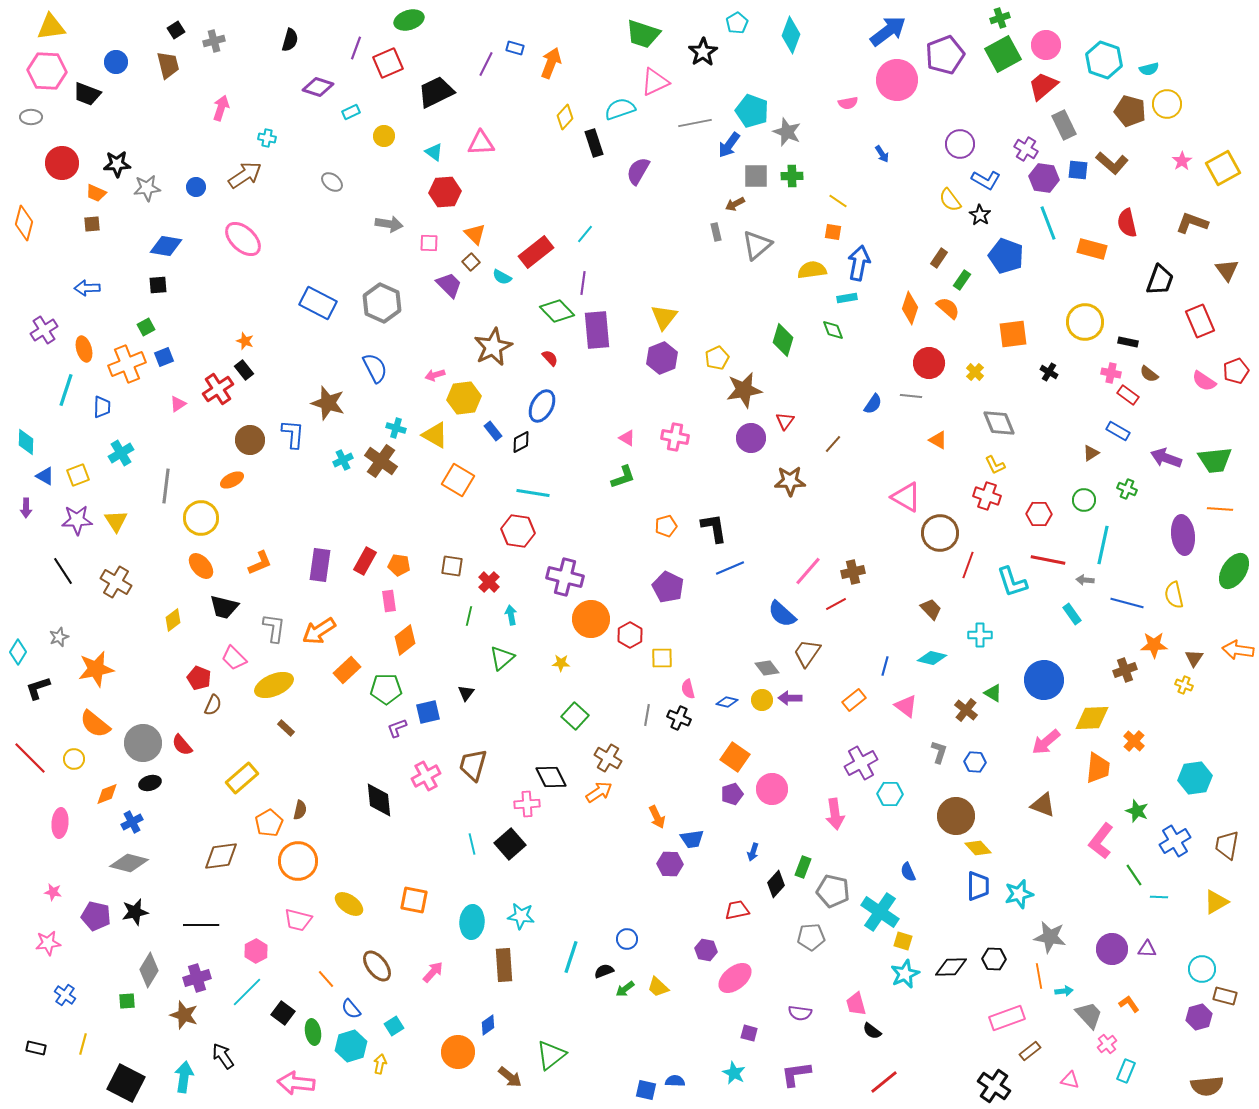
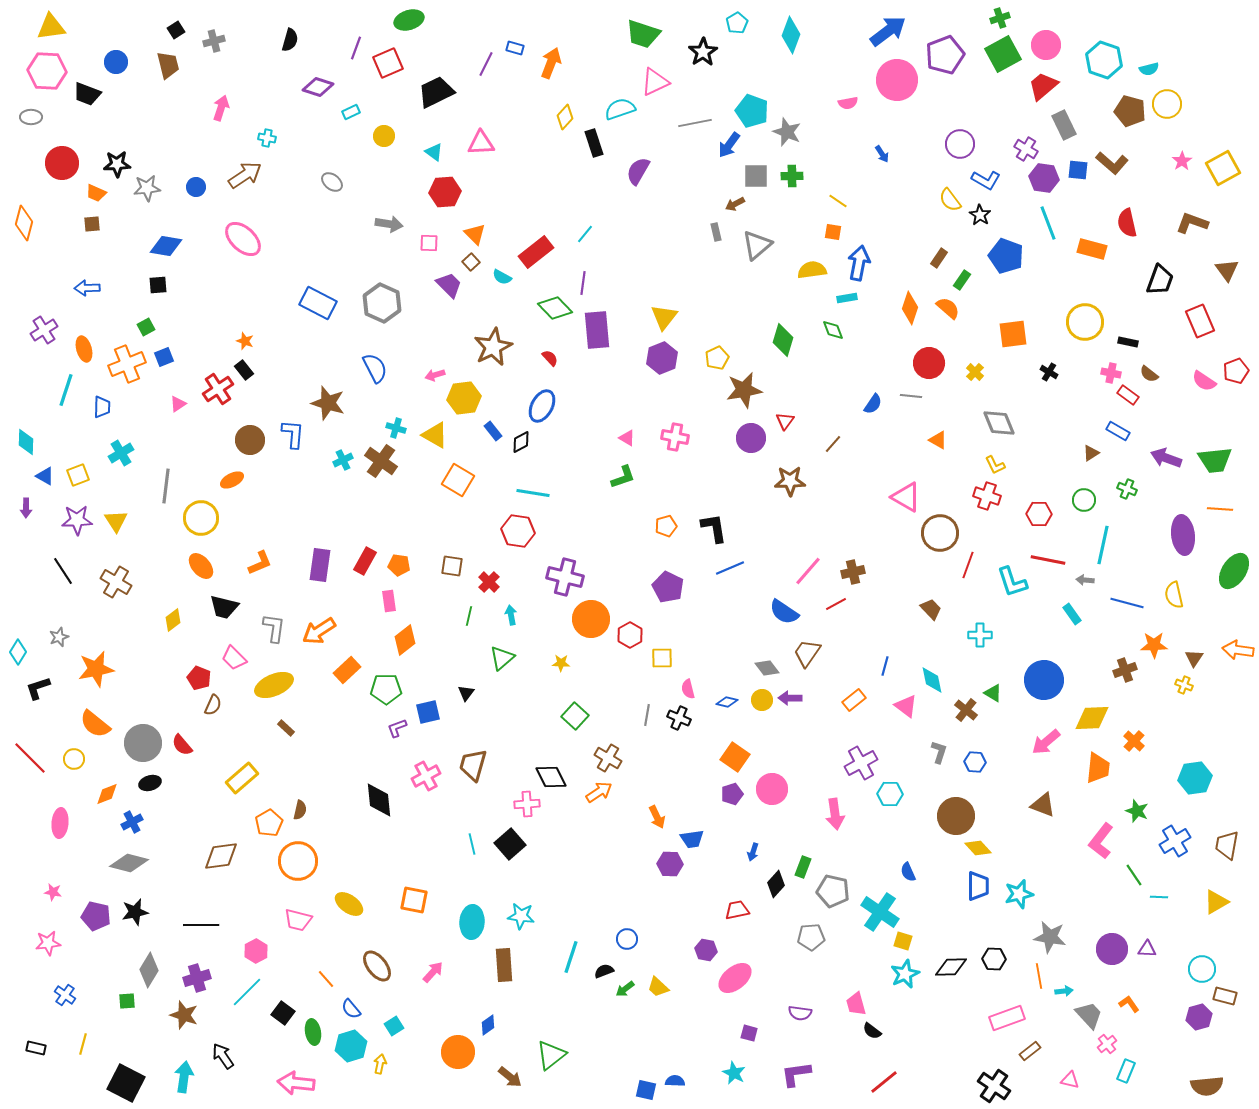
green diamond at (557, 311): moved 2 px left, 3 px up
blue semicircle at (782, 614): moved 2 px right, 2 px up; rotated 8 degrees counterclockwise
cyan diamond at (932, 658): moved 22 px down; rotated 64 degrees clockwise
